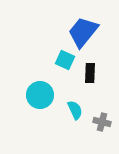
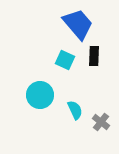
blue trapezoid: moved 5 px left, 8 px up; rotated 100 degrees clockwise
black rectangle: moved 4 px right, 17 px up
gray cross: moved 1 px left; rotated 24 degrees clockwise
